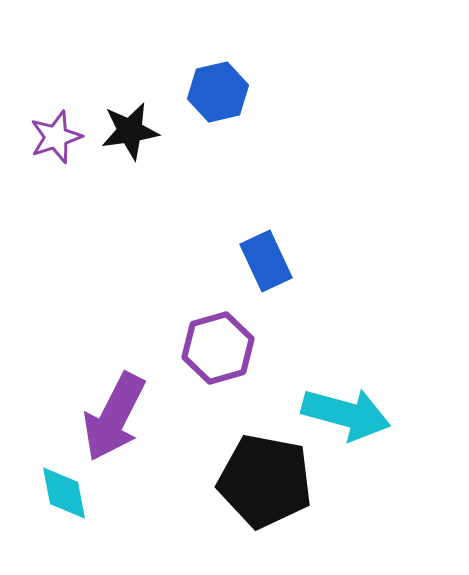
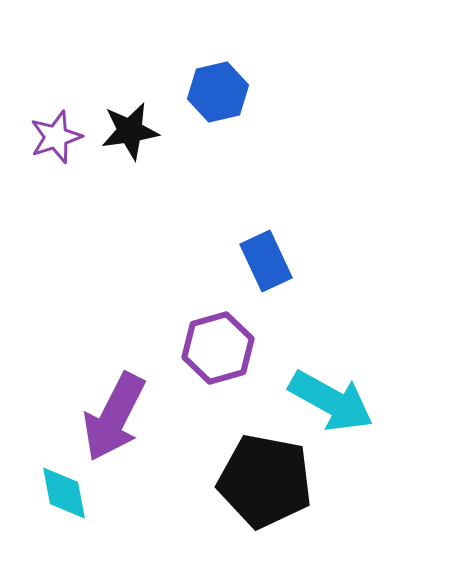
cyan arrow: moved 15 px left, 13 px up; rotated 14 degrees clockwise
